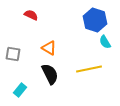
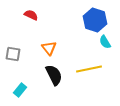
orange triangle: rotated 21 degrees clockwise
black semicircle: moved 4 px right, 1 px down
